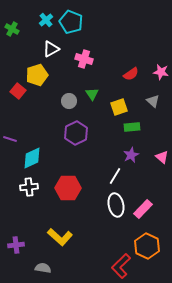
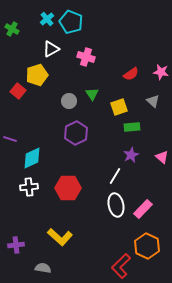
cyan cross: moved 1 px right, 1 px up
pink cross: moved 2 px right, 2 px up
